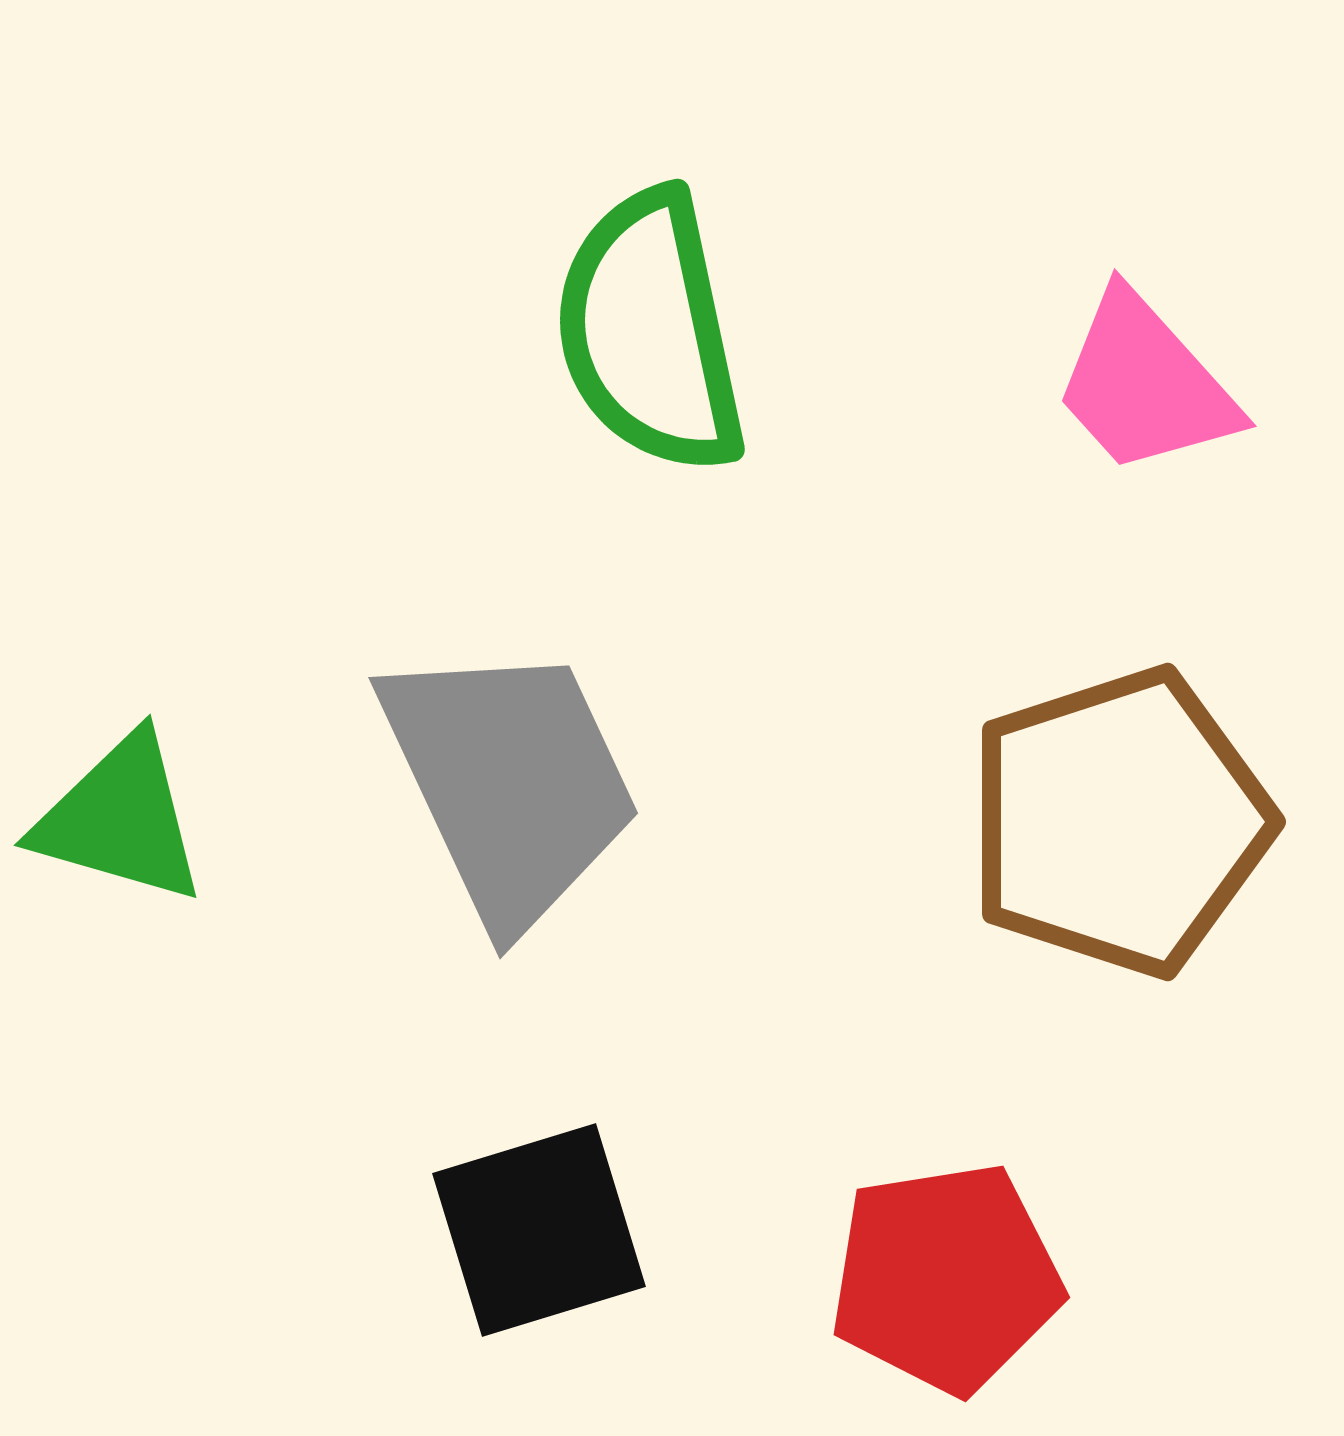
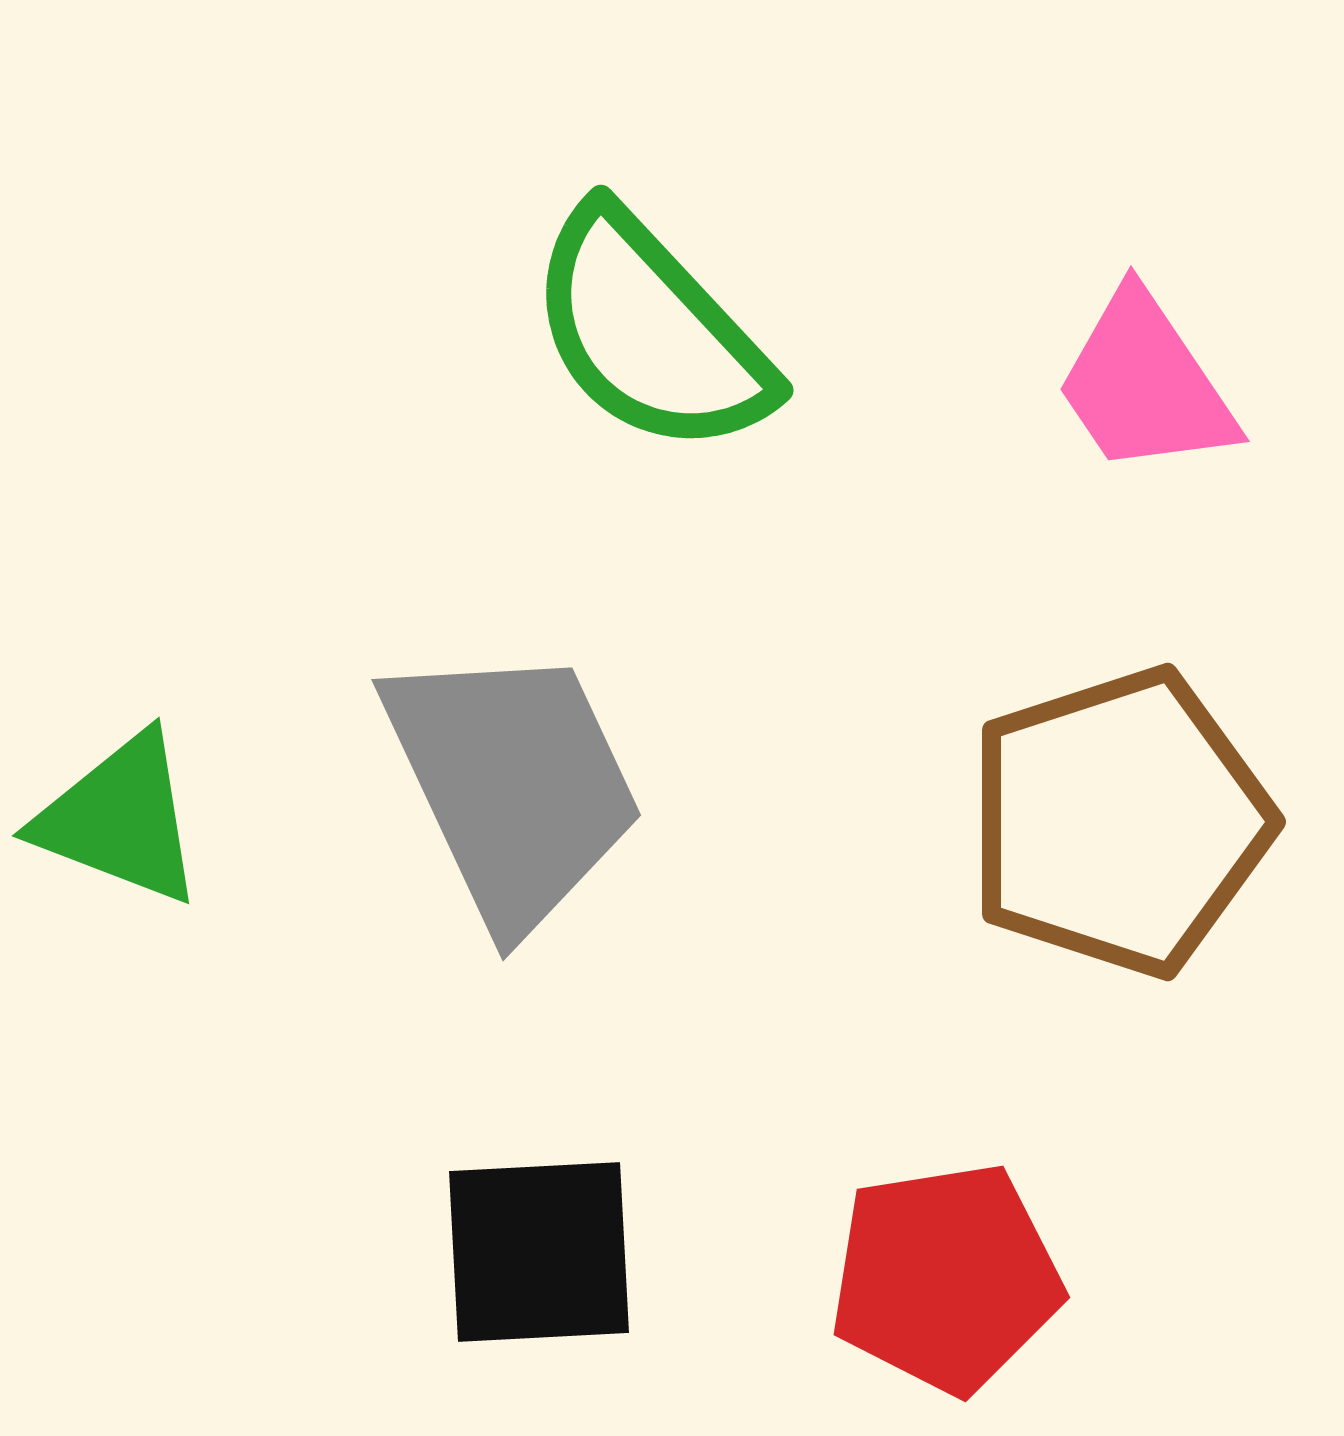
green semicircle: rotated 31 degrees counterclockwise
pink trapezoid: rotated 8 degrees clockwise
gray trapezoid: moved 3 px right, 2 px down
green triangle: rotated 5 degrees clockwise
black square: moved 22 px down; rotated 14 degrees clockwise
